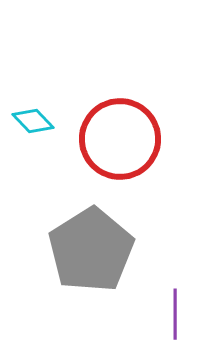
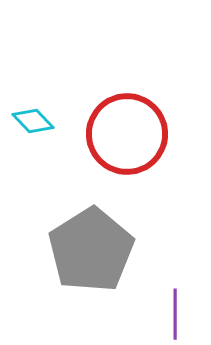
red circle: moved 7 px right, 5 px up
